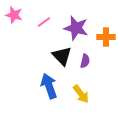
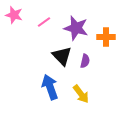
blue arrow: moved 1 px right, 1 px down
